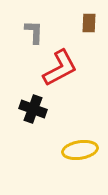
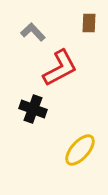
gray L-shape: moved 1 px left; rotated 45 degrees counterclockwise
yellow ellipse: rotated 40 degrees counterclockwise
